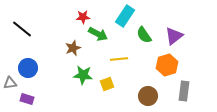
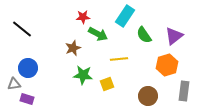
gray triangle: moved 4 px right, 1 px down
